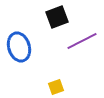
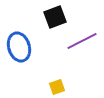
black square: moved 2 px left
yellow square: moved 1 px right
